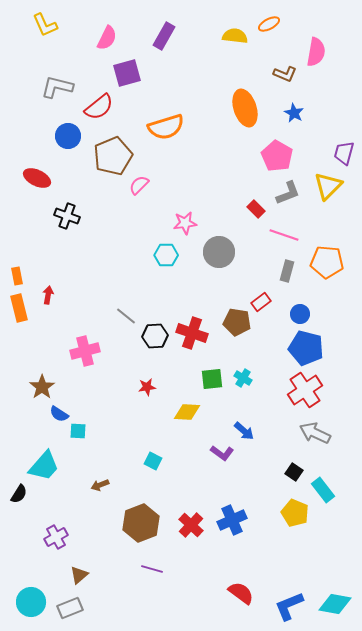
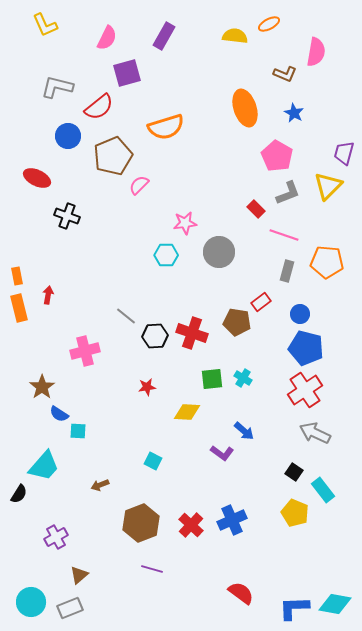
blue L-shape at (289, 606): moved 5 px right, 2 px down; rotated 20 degrees clockwise
